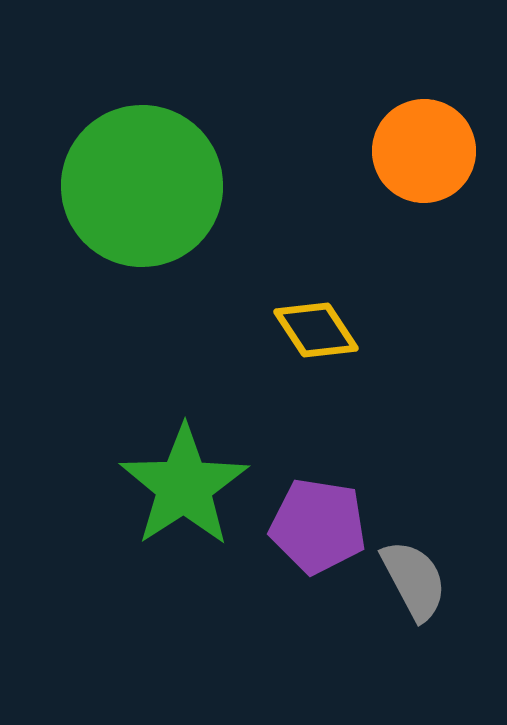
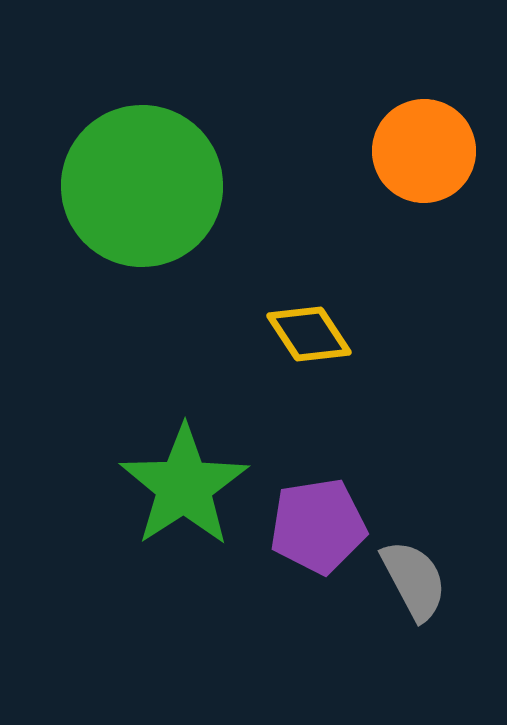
yellow diamond: moved 7 px left, 4 px down
purple pentagon: rotated 18 degrees counterclockwise
